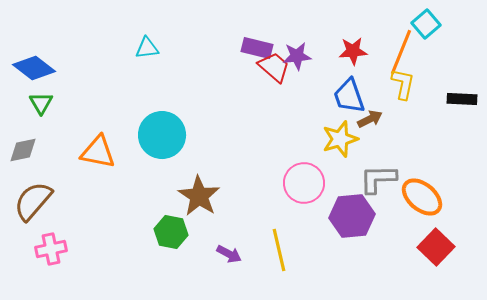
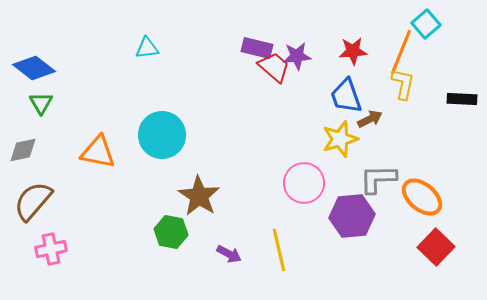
blue trapezoid: moved 3 px left
